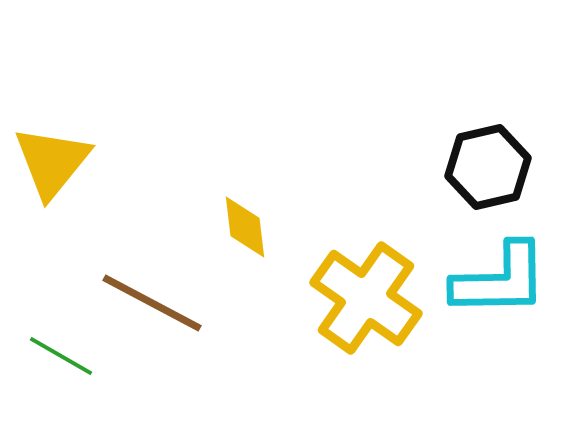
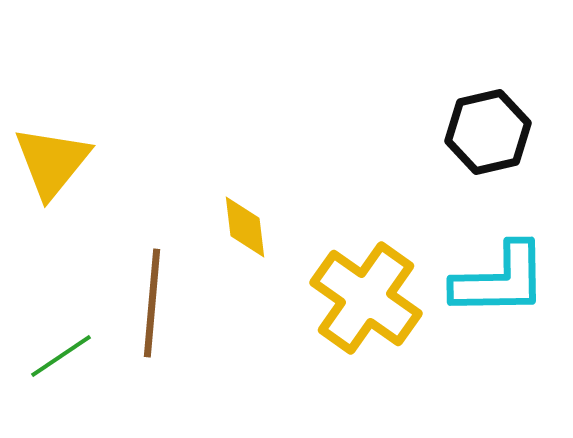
black hexagon: moved 35 px up
brown line: rotated 67 degrees clockwise
green line: rotated 64 degrees counterclockwise
